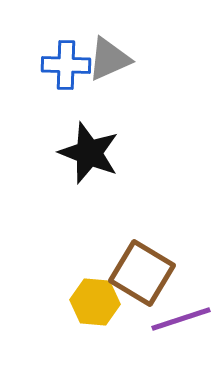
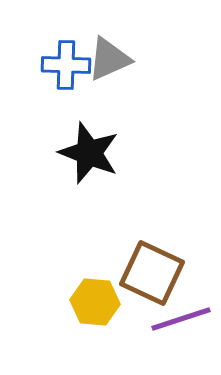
brown square: moved 10 px right; rotated 6 degrees counterclockwise
